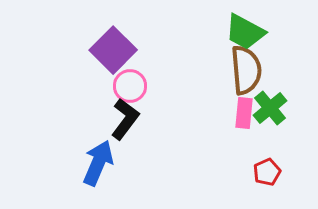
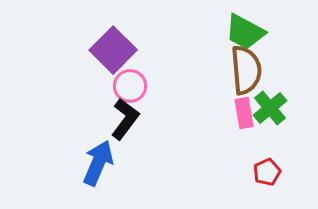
pink rectangle: rotated 16 degrees counterclockwise
